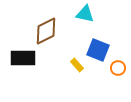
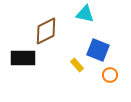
orange circle: moved 8 px left, 7 px down
